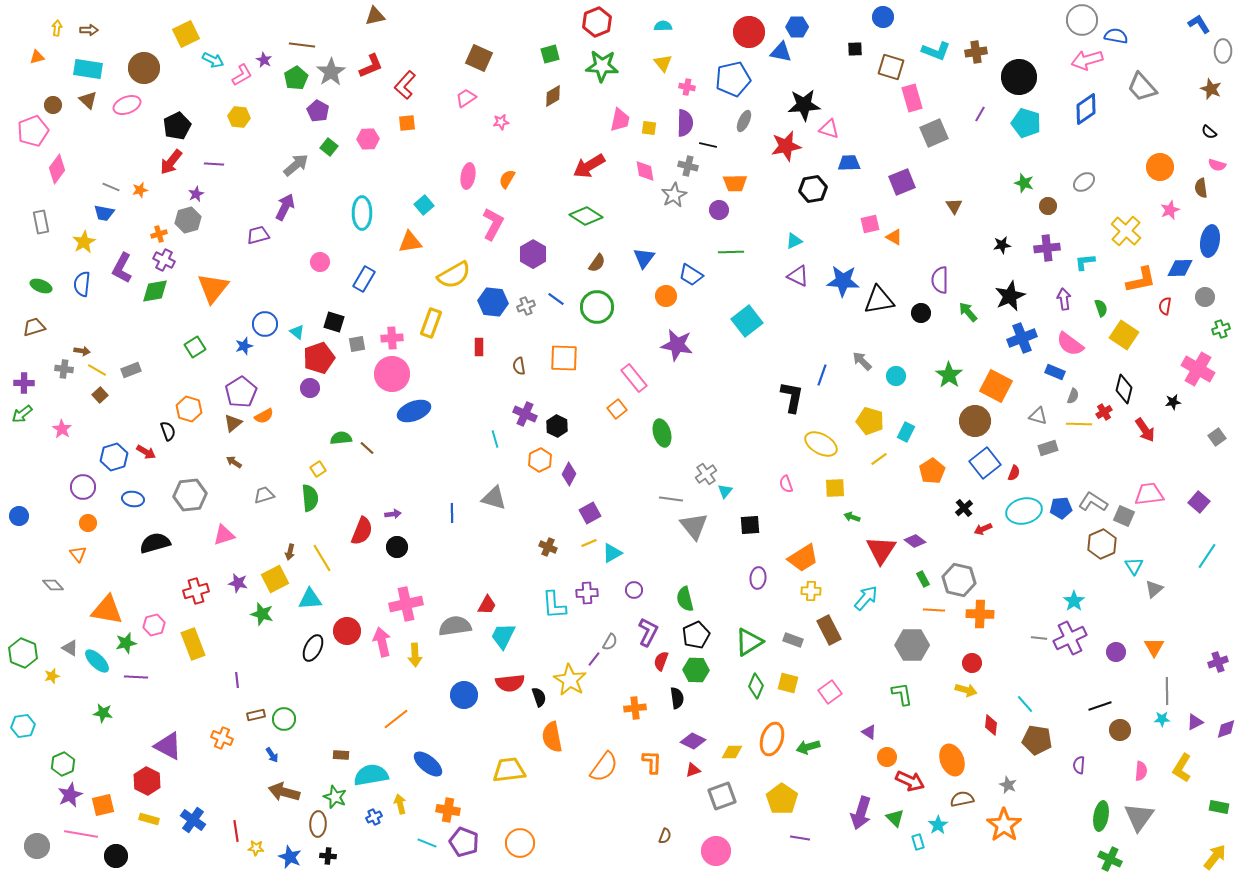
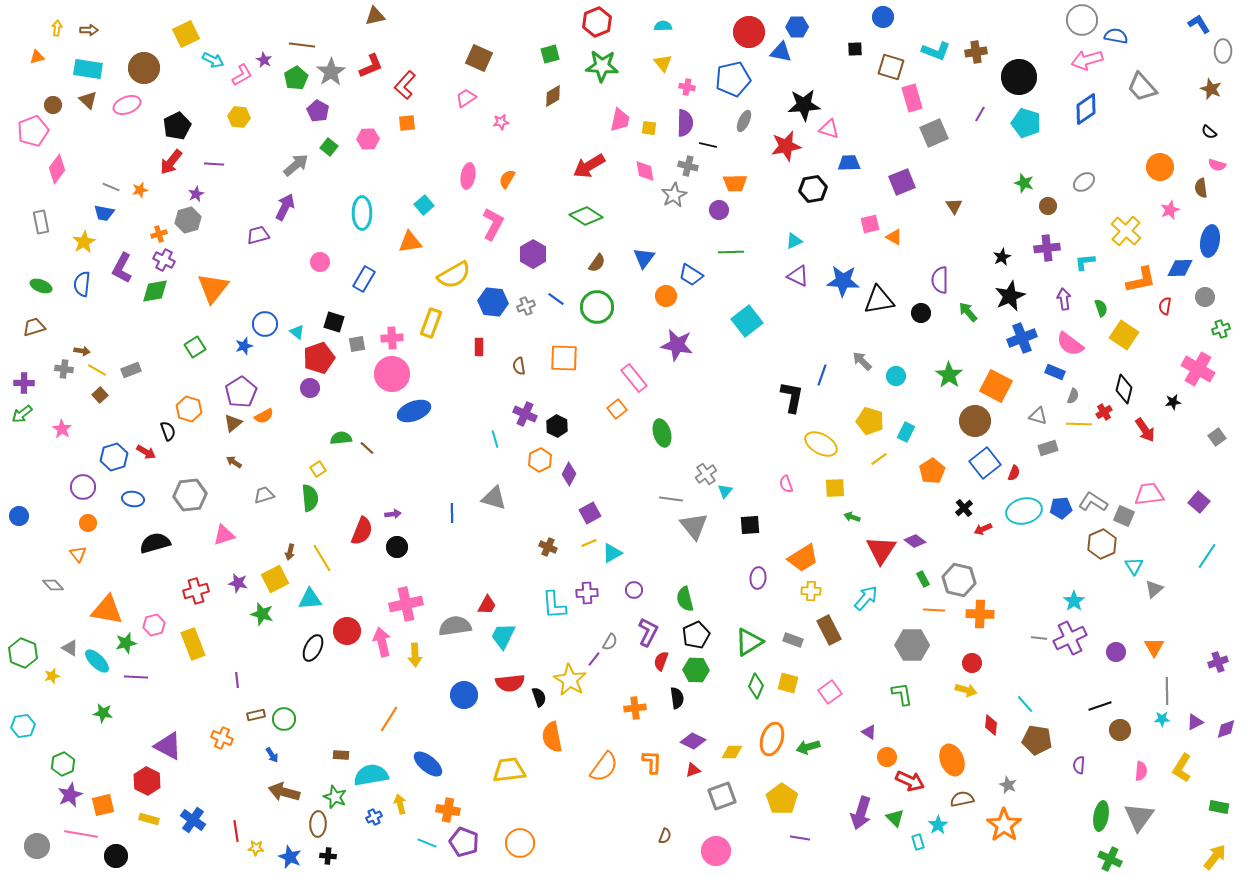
black star at (1002, 245): moved 12 px down; rotated 18 degrees counterclockwise
orange line at (396, 719): moved 7 px left; rotated 20 degrees counterclockwise
